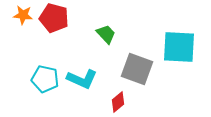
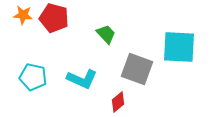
cyan pentagon: moved 12 px left, 2 px up
